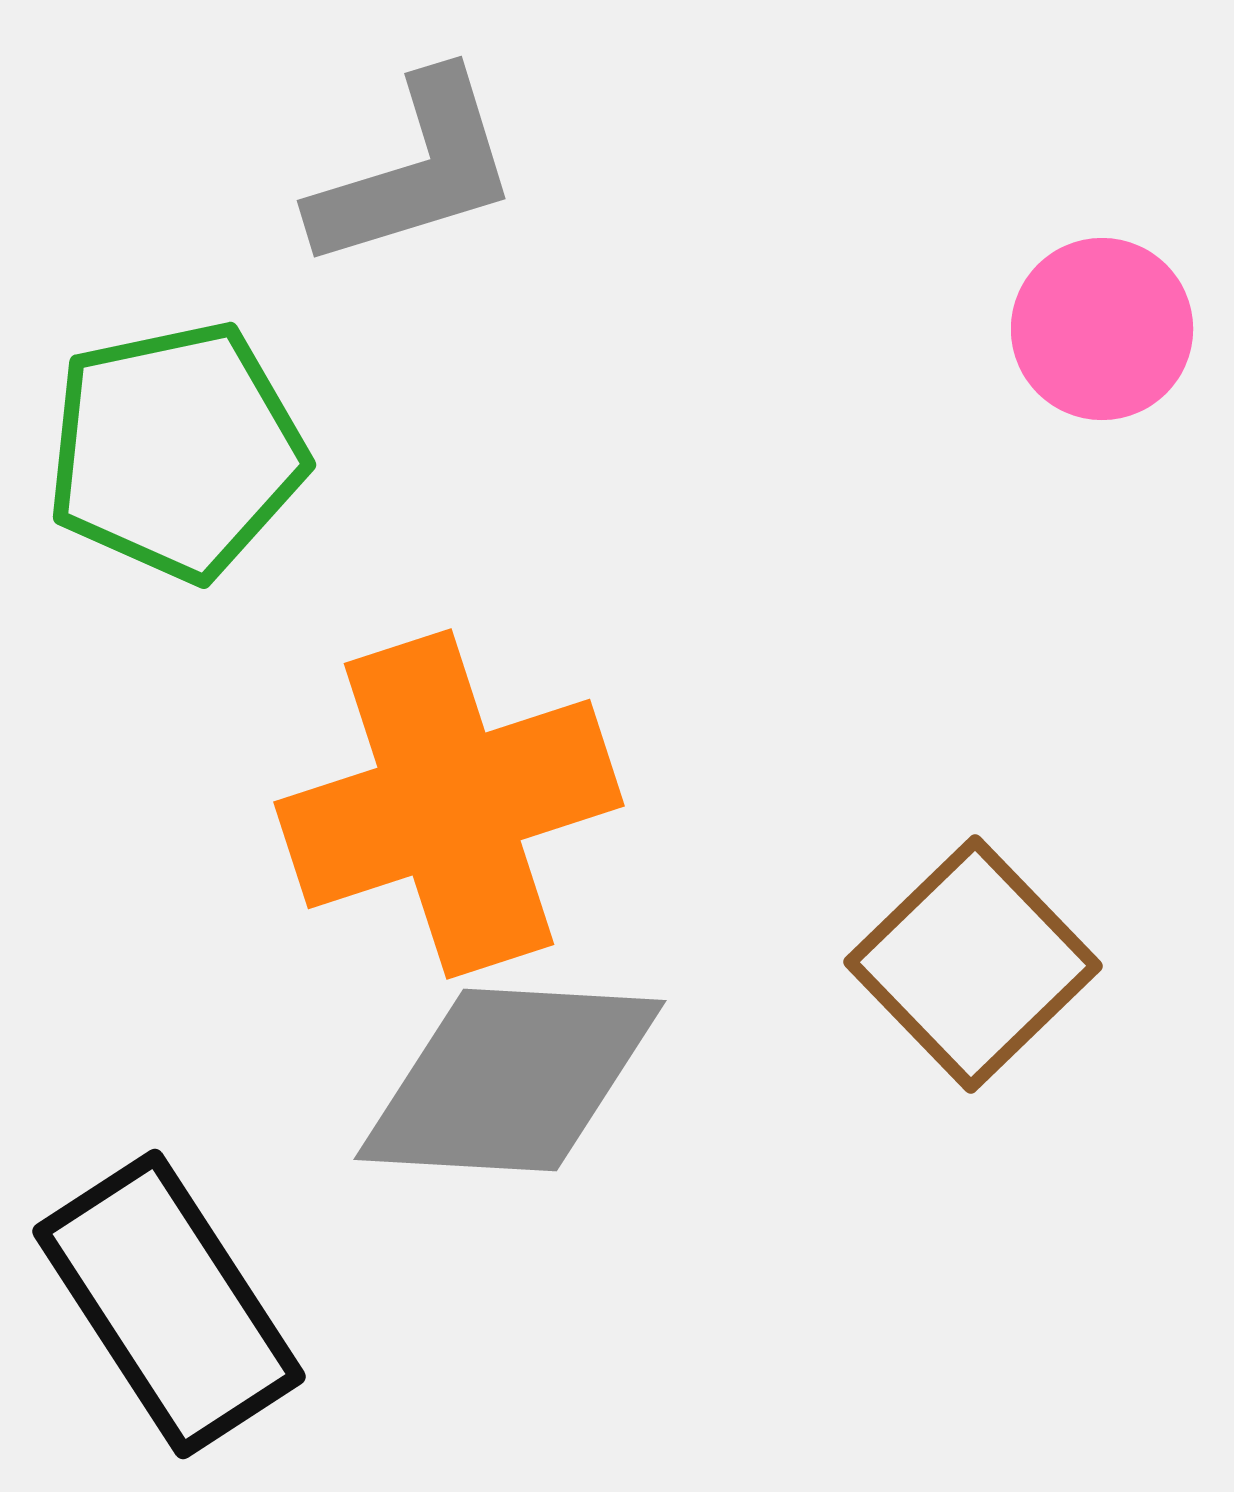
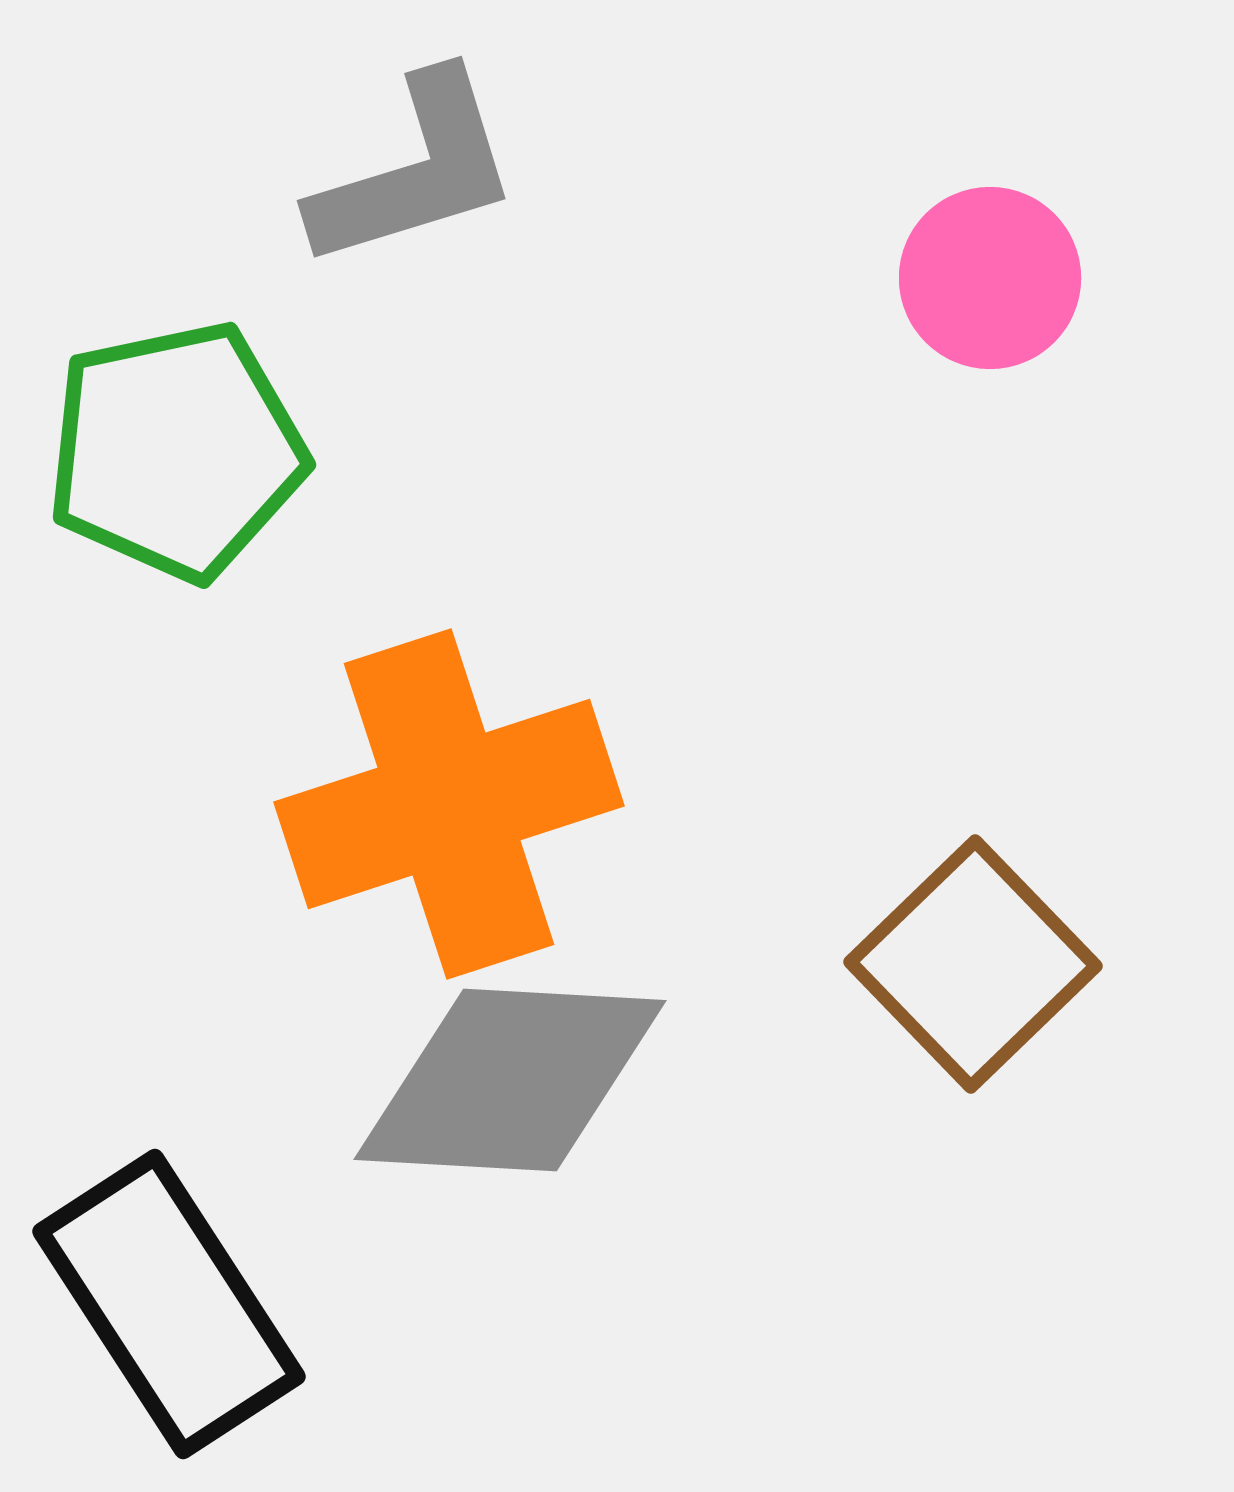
pink circle: moved 112 px left, 51 px up
